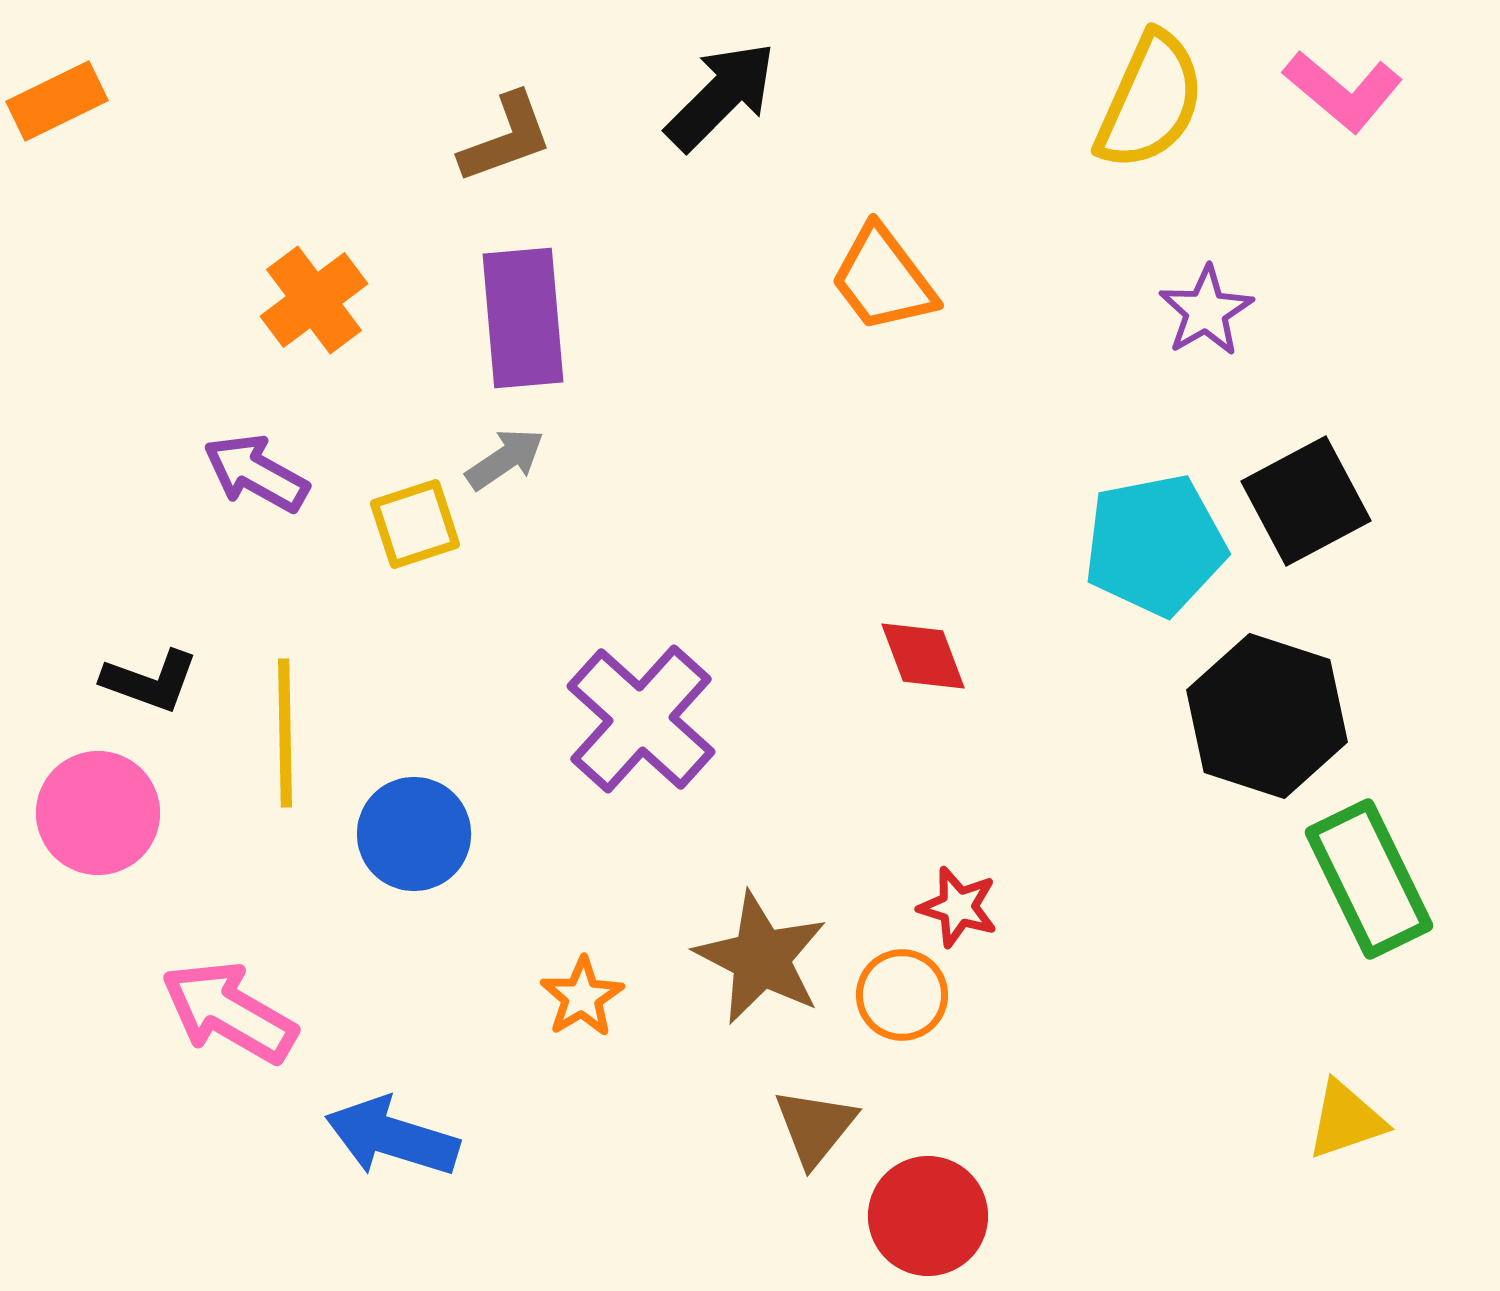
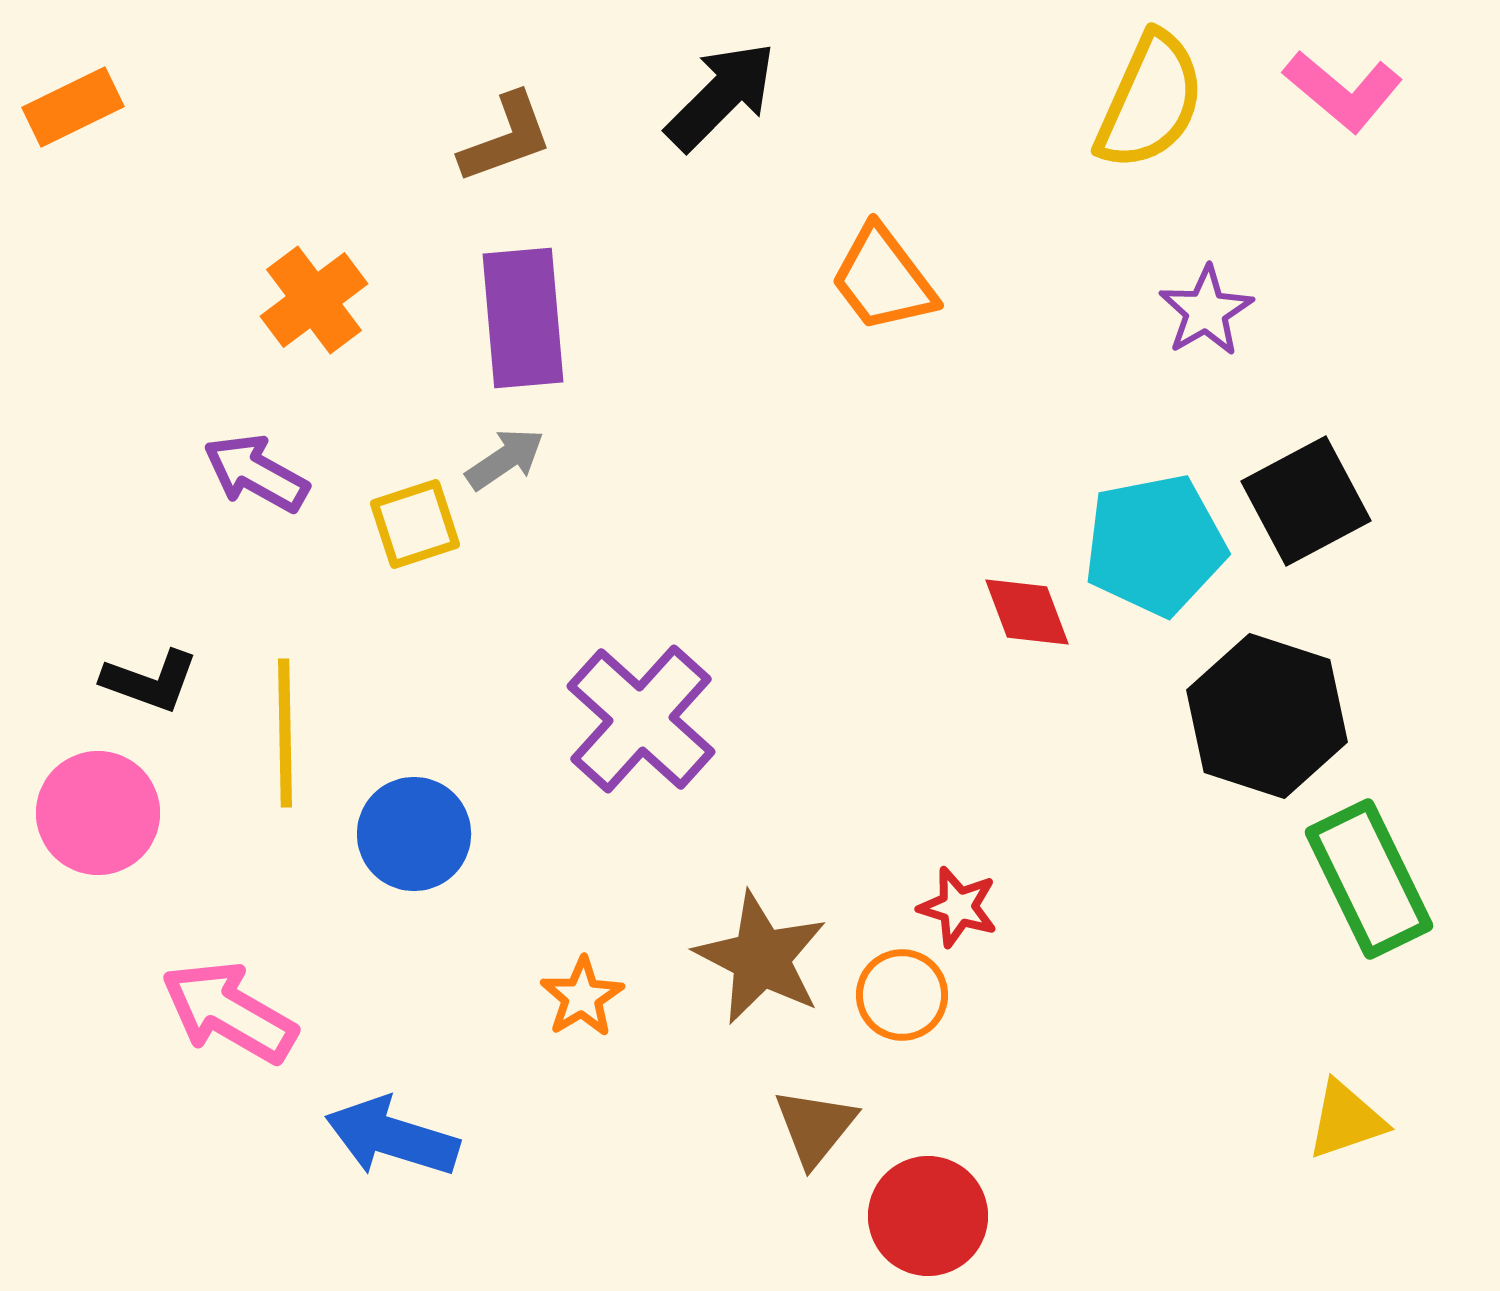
orange rectangle: moved 16 px right, 6 px down
red diamond: moved 104 px right, 44 px up
